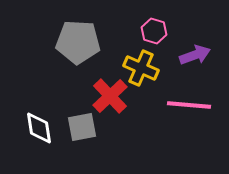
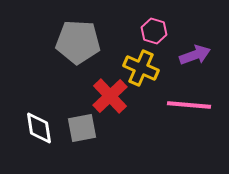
gray square: moved 1 px down
